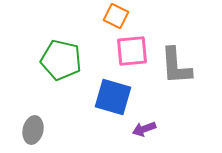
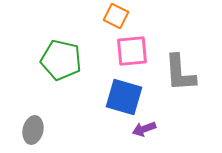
gray L-shape: moved 4 px right, 7 px down
blue square: moved 11 px right
